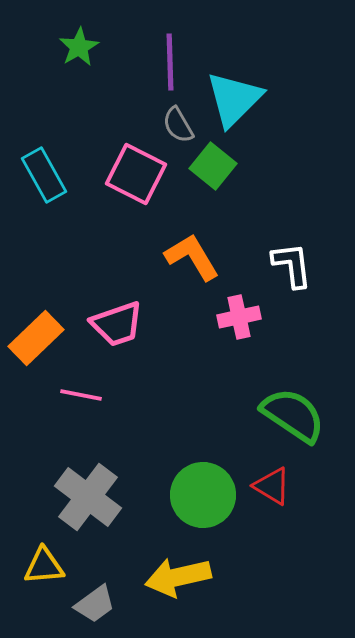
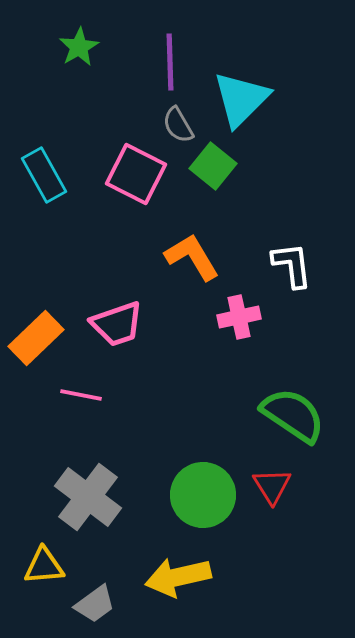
cyan triangle: moved 7 px right
red triangle: rotated 27 degrees clockwise
